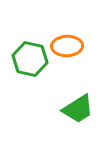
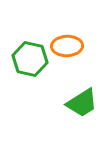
green trapezoid: moved 4 px right, 6 px up
